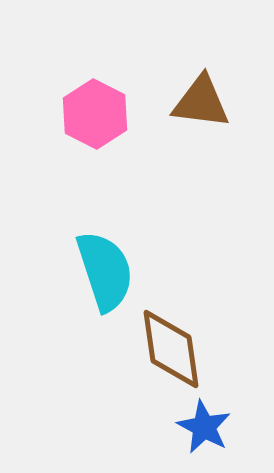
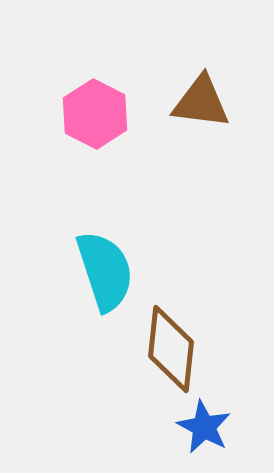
brown diamond: rotated 14 degrees clockwise
